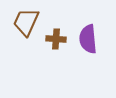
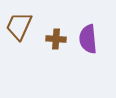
brown trapezoid: moved 7 px left, 4 px down
